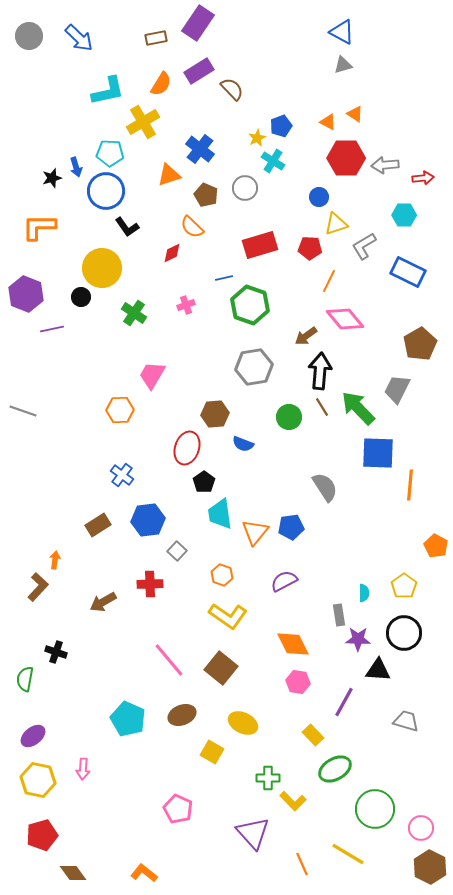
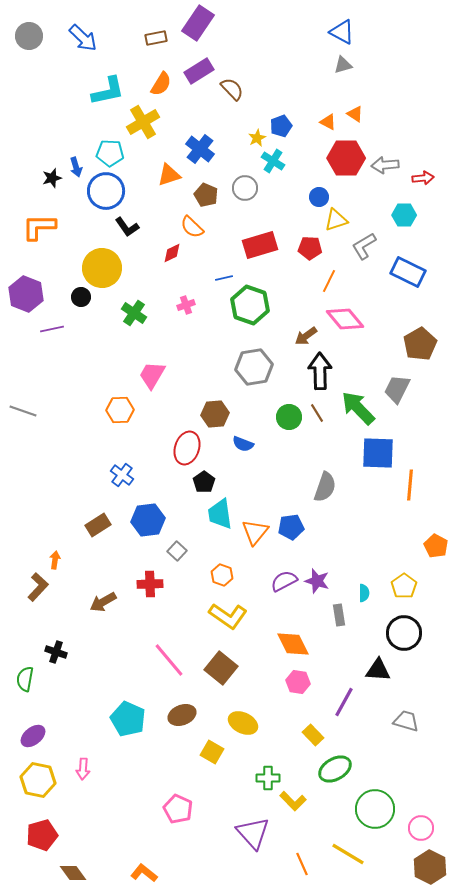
blue arrow at (79, 38): moved 4 px right
yellow triangle at (336, 224): moved 4 px up
black arrow at (320, 371): rotated 6 degrees counterclockwise
brown line at (322, 407): moved 5 px left, 6 px down
gray semicircle at (325, 487): rotated 52 degrees clockwise
purple star at (358, 639): moved 41 px left, 58 px up; rotated 15 degrees clockwise
